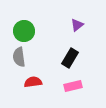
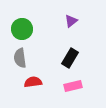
purple triangle: moved 6 px left, 4 px up
green circle: moved 2 px left, 2 px up
gray semicircle: moved 1 px right, 1 px down
